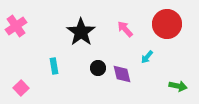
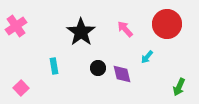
green arrow: moved 1 px right, 1 px down; rotated 102 degrees clockwise
